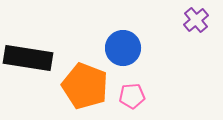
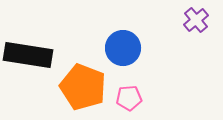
black rectangle: moved 3 px up
orange pentagon: moved 2 px left, 1 px down
pink pentagon: moved 3 px left, 2 px down
